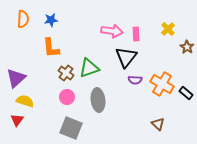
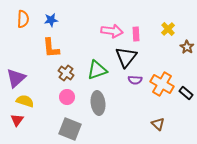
green triangle: moved 8 px right, 2 px down
gray ellipse: moved 3 px down
gray square: moved 1 px left, 1 px down
